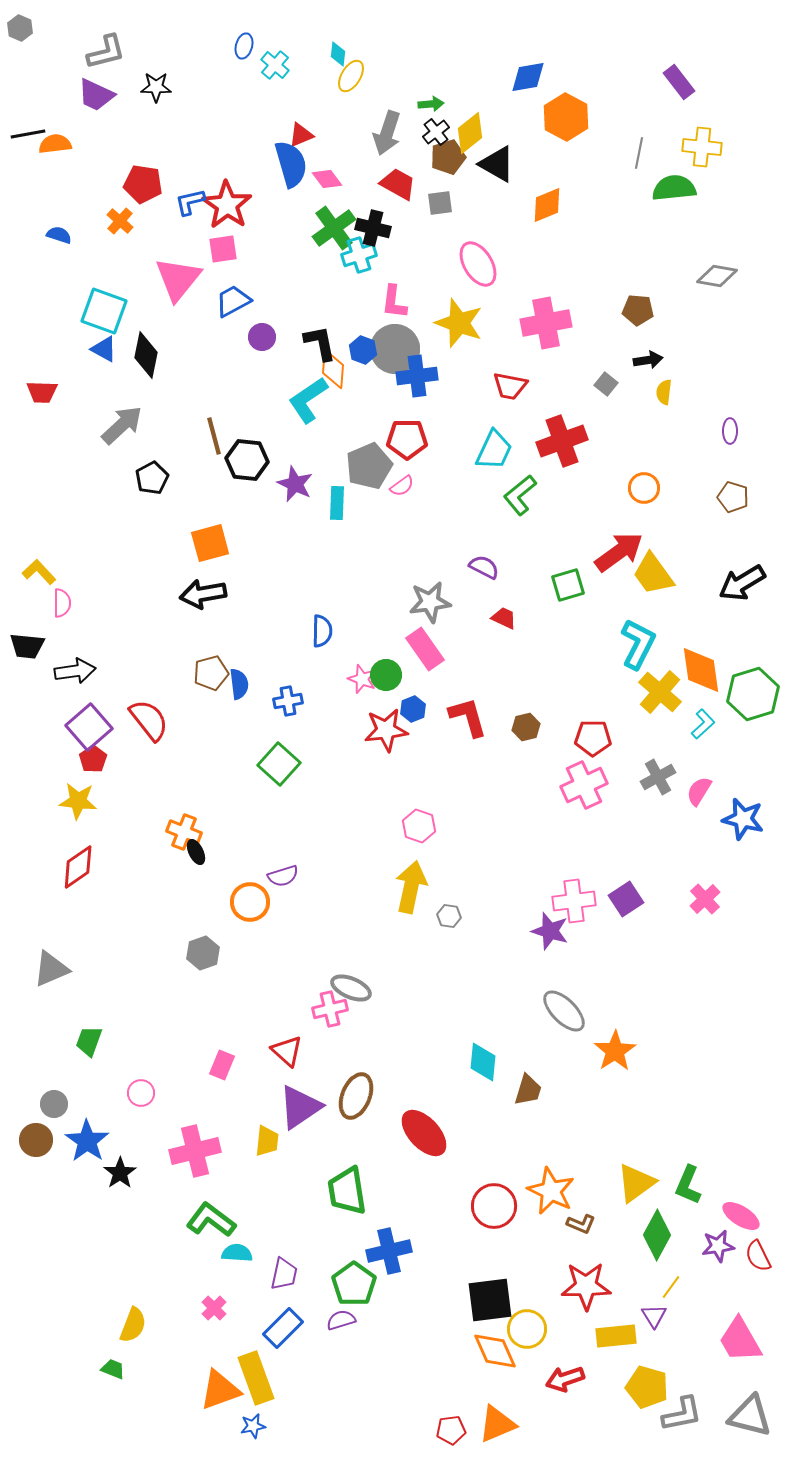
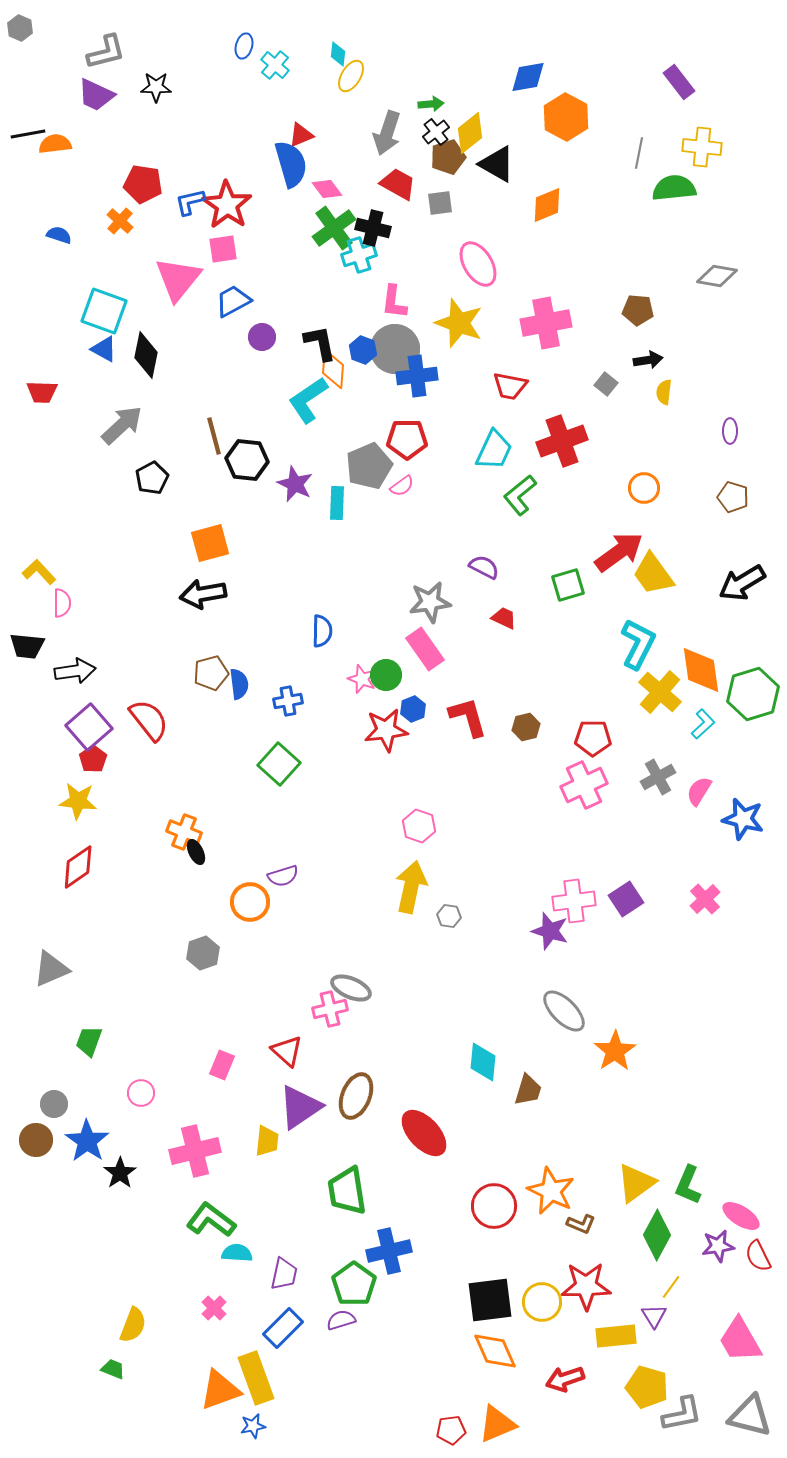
pink diamond at (327, 179): moved 10 px down
yellow circle at (527, 1329): moved 15 px right, 27 px up
